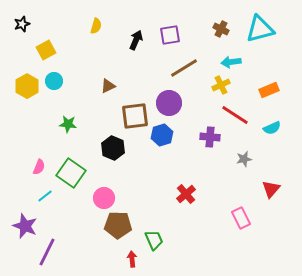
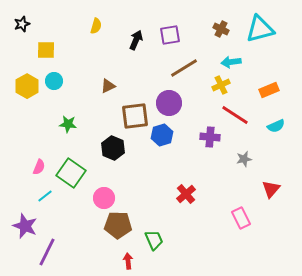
yellow square: rotated 30 degrees clockwise
cyan semicircle: moved 4 px right, 2 px up
red arrow: moved 4 px left, 2 px down
